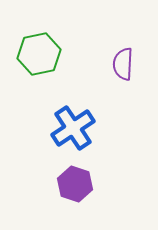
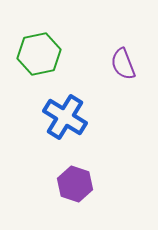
purple semicircle: rotated 24 degrees counterclockwise
blue cross: moved 8 px left, 11 px up; rotated 24 degrees counterclockwise
